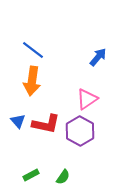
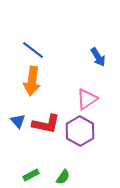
blue arrow: rotated 108 degrees clockwise
